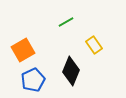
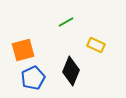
yellow rectangle: moved 2 px right; rotated 30 degrees counterclockwise
orange square: rotated 15 degrees clockwise
blue pentagon: moved 2 px up
